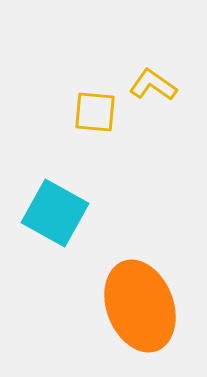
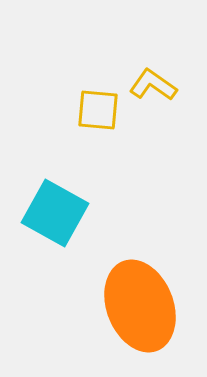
yellow square: moved 3 px right, 2 px up
